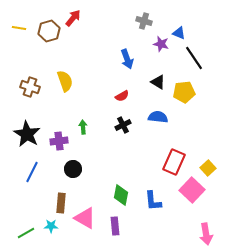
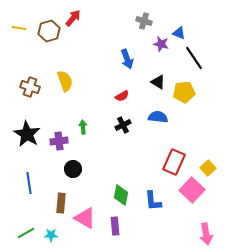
blue line: moved 3 px left, 11 px down; rotated 35 degrees counterclockwise
cyan star: moved 9 px down
